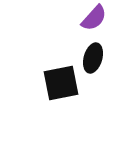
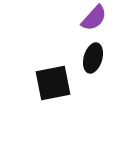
black square: moved 8 px left
